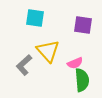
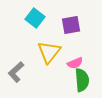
cyan square: rotated 30 degrees clockwise
purple square: moved 12 px left; rotated 18 degrees counterclockwise
yellow triangle: moved 1 px right, 1 px down; rotated 20 degrees clockwise
gray L-shape: moved 8 px left, 7 px down
